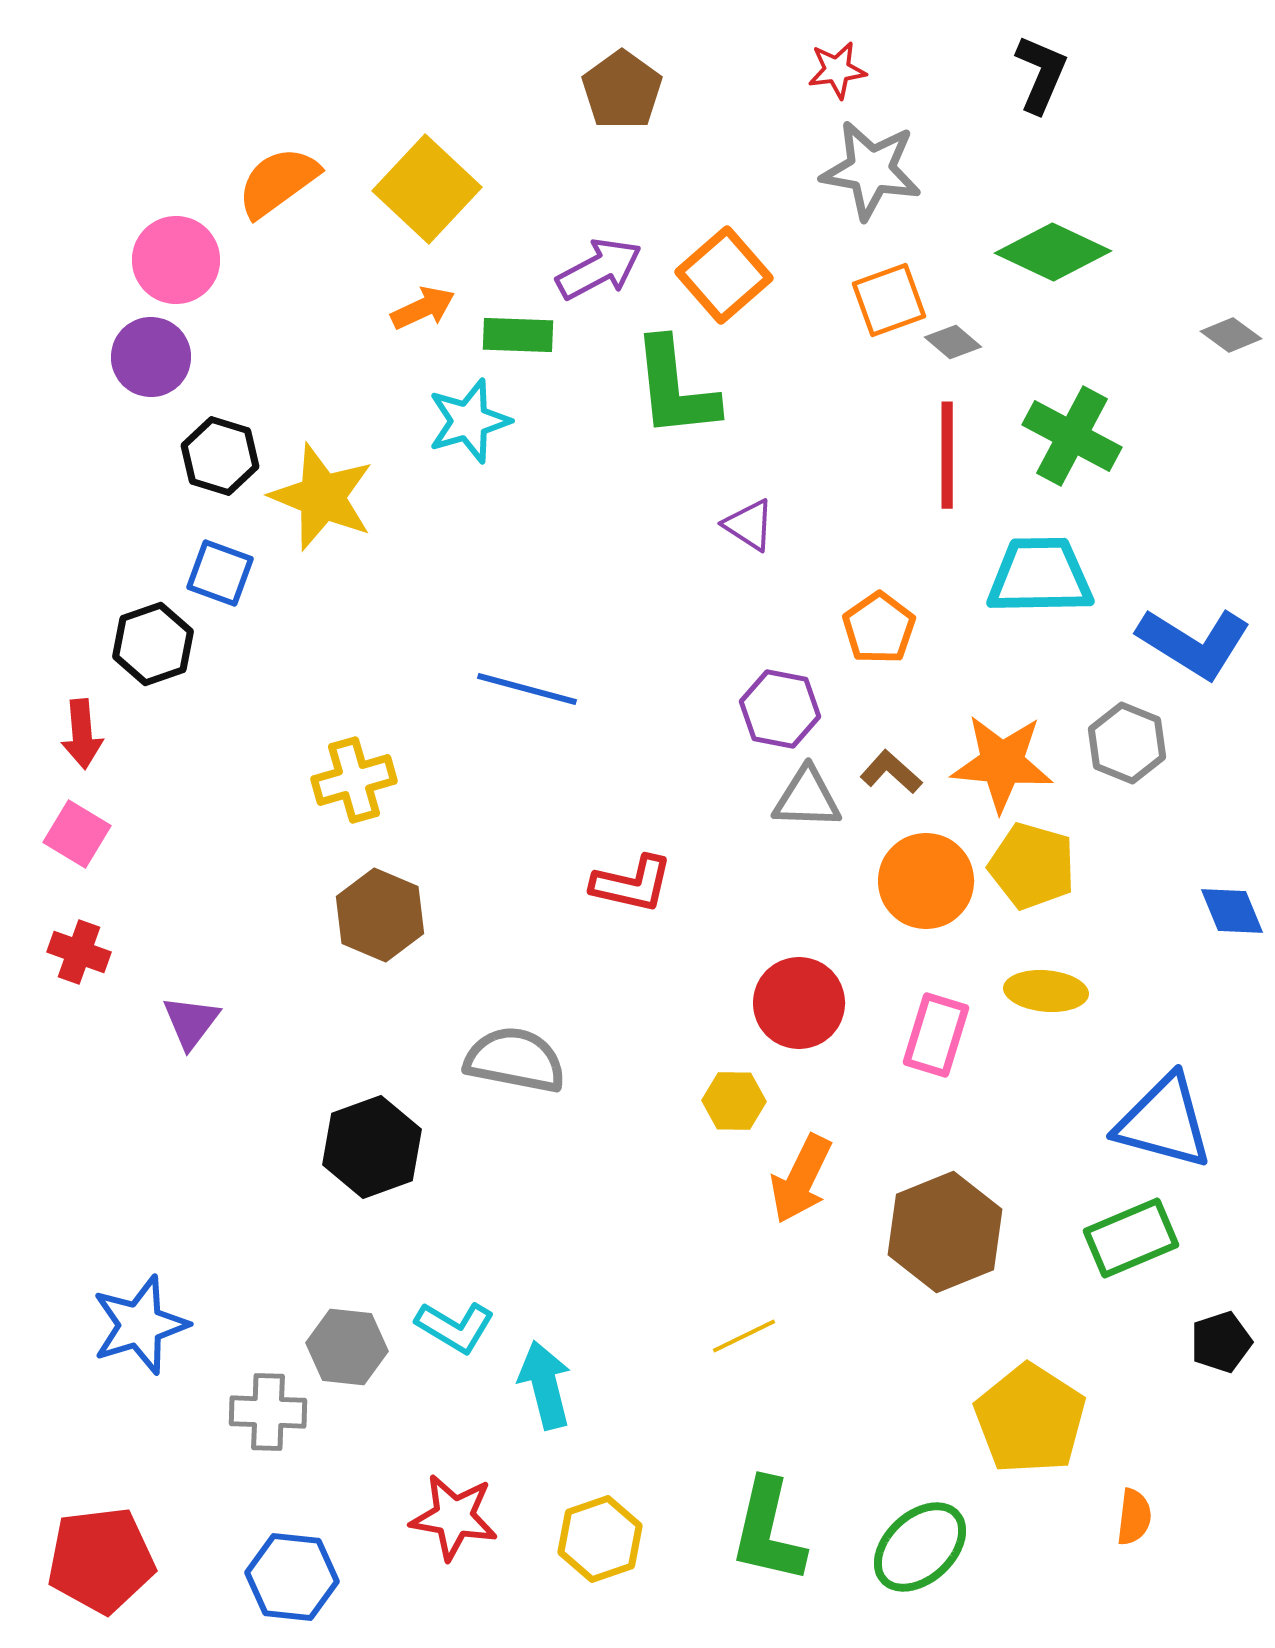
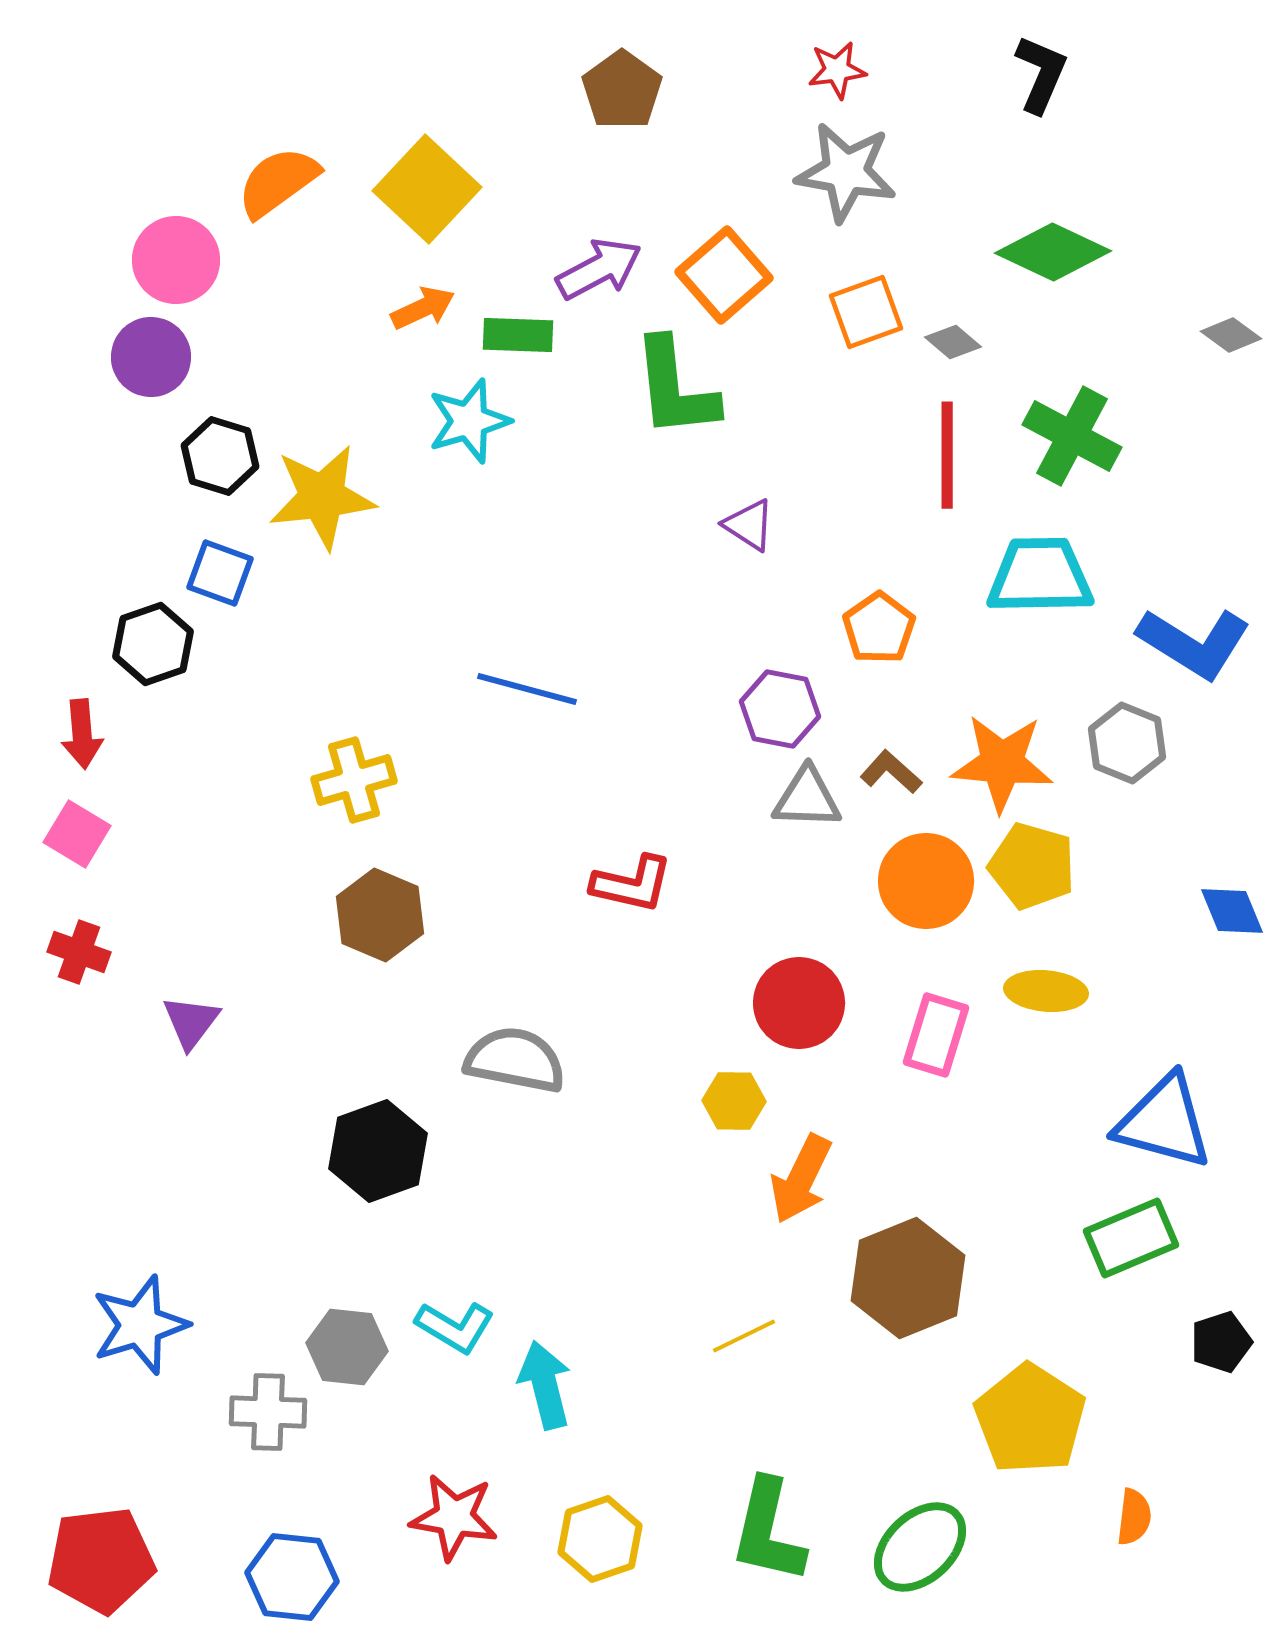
gray star at (871, 170): moved 25 px left, 2 px down
orange square at (889, 300): moved 23 px left, 12 px down
yellow star at (322, 497): rotated 28 degrees counterclockwise
black hexagon at (372, 1147): moved 6 px right, 4 px down
brown hexagon at (945, 1232): moved 37 px left, 46 px down
